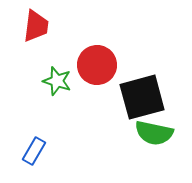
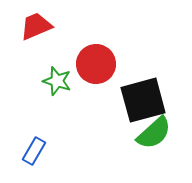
red trapezoid: rotated 120 degrees counterclockwise
red circle: moved 1 px left, 1 px up
black square: moved 1 px right, 3 px down
green semicircle: rotated 54 degrees counterclockwise
